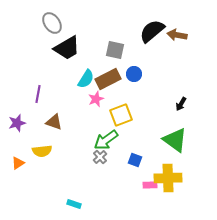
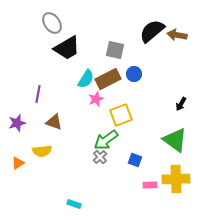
yellow cross: moved 8 px right, 1 px down
